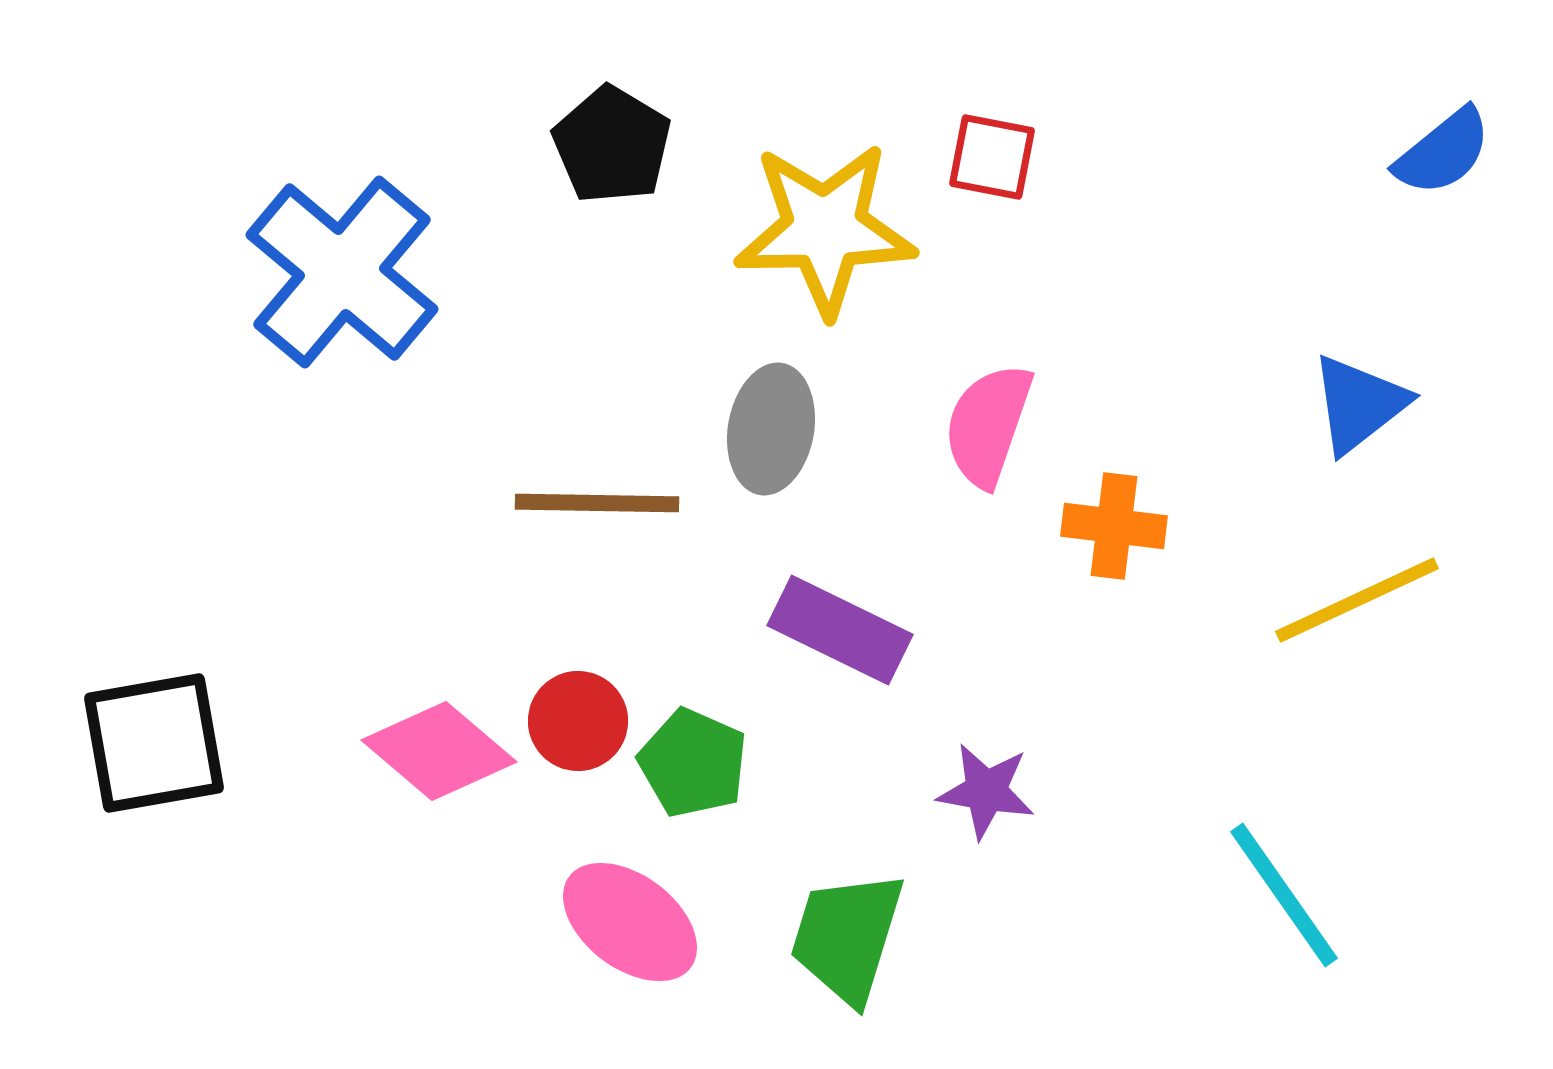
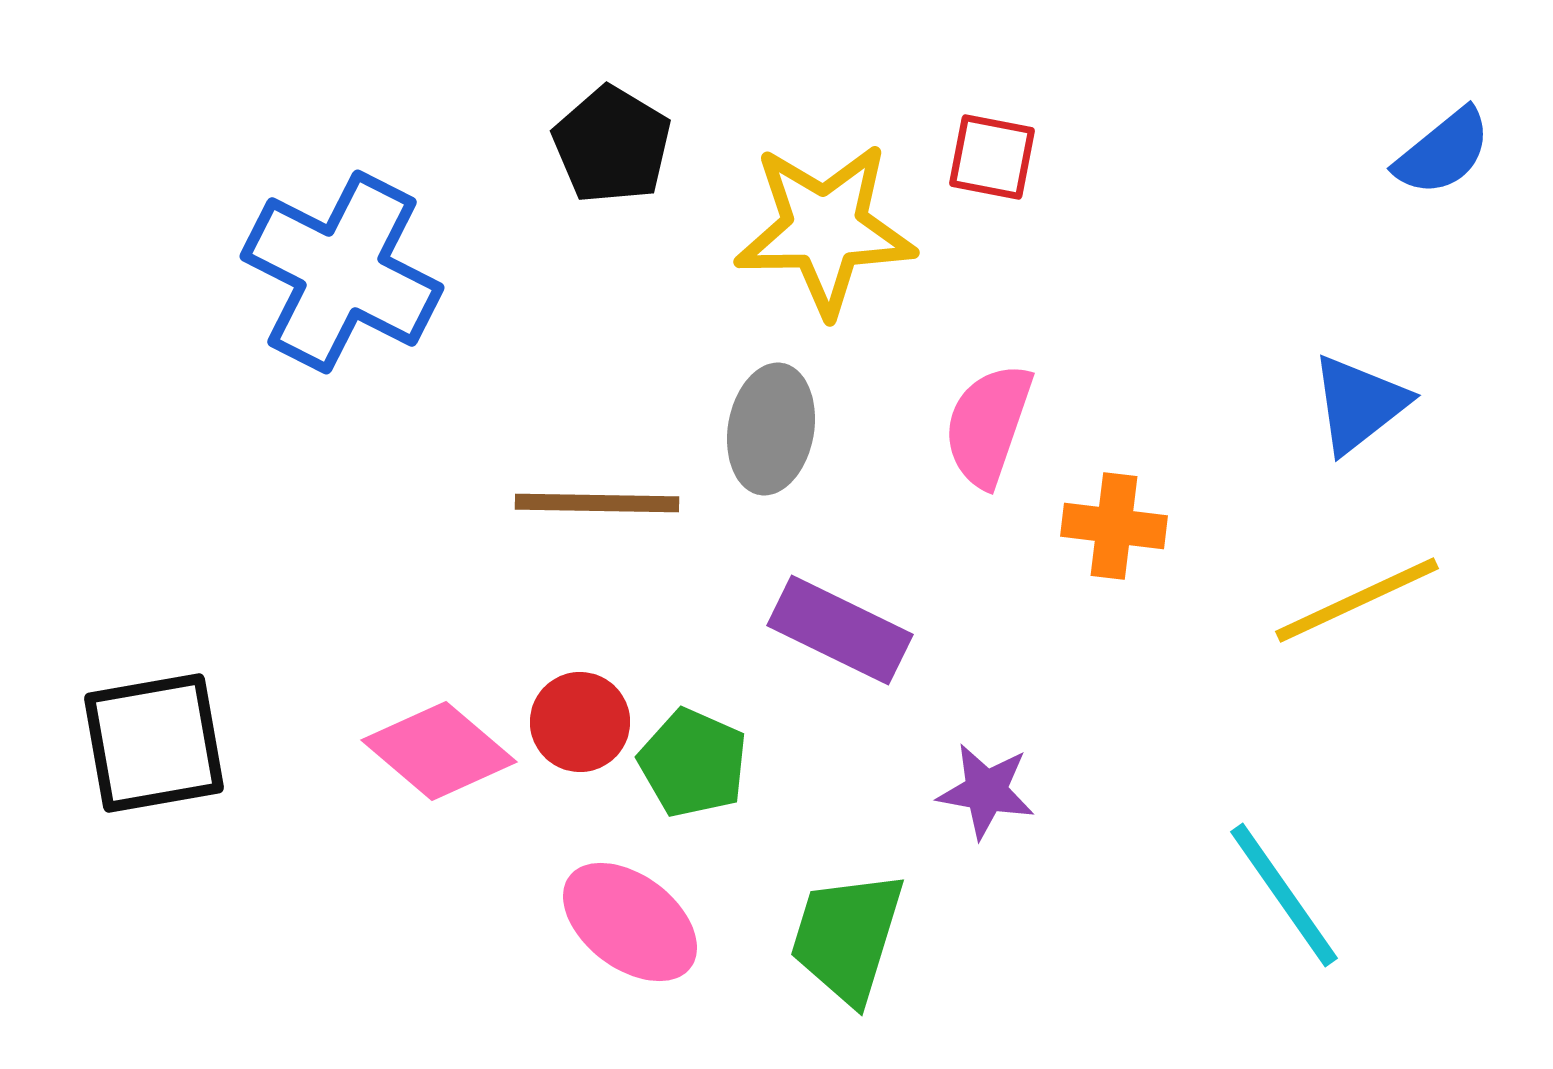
blue cross: rotated 13 degrees counterclockwise
red circle: moved 2 px right, 1 px down
